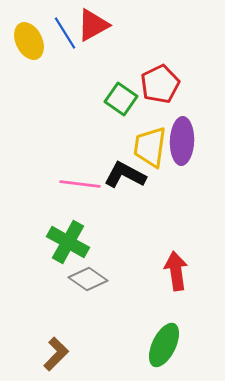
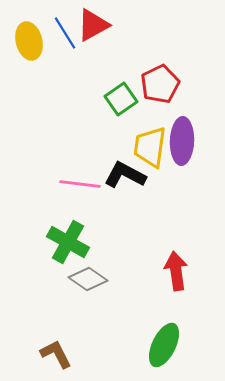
yellow ellipse: rotated 12 degrees clockwise
green square: rotated 20 degrees clockwise
brown L-shape: rotated 72 degrees counterclockwise
